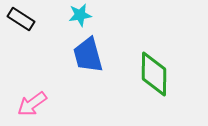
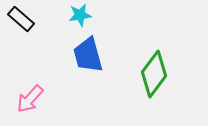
black rectangle: rotated 8 degrees clockwise
green diamond: rotated 36 degrees clockwise
pink arrow: moved 2 px left, 5 px up; rotated 12 degrees counterclockwise
